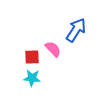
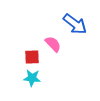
blue arrow: moved 1 px left, 6 px up; rotated 95 degrees clockwise
pink semicircle: moved 5 px up
